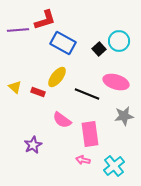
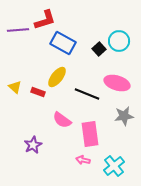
pink ellipse: moved 1 px right, 1 px down
